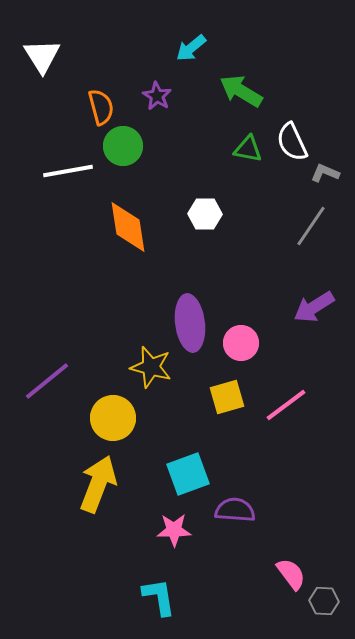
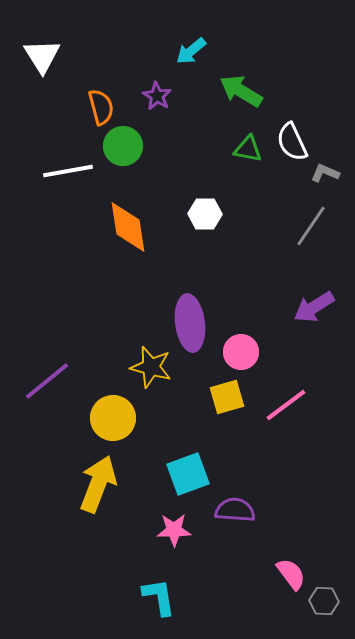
cyan arrow: moved 3 px down
pink circle: moved 9 px down
